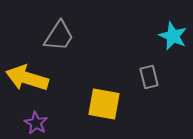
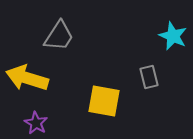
yellow square: moved 3 px up
